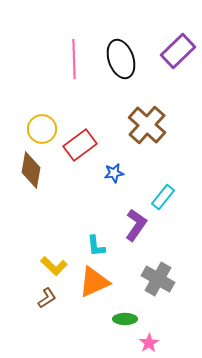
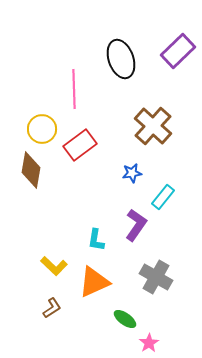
pink line: moved 30 px down
brown cross: moved 6 px right, 1 px down
blue star: moved 18 px right
cyan L-shape: moved 6 px up; rotated 15 degrees clockwise
gray cross: moved 2 px left, 2 px up
brown L-shape: moved 5 px right, 10 px down
green ellipse: rotated 35 degrees clockwise
